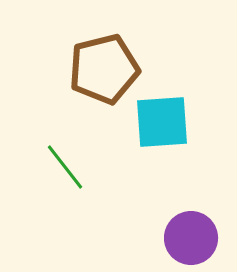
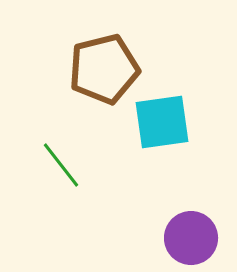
cyan square: rotated 4 degrees counterclockwise
green line: moved 4 px left, 2 px up
